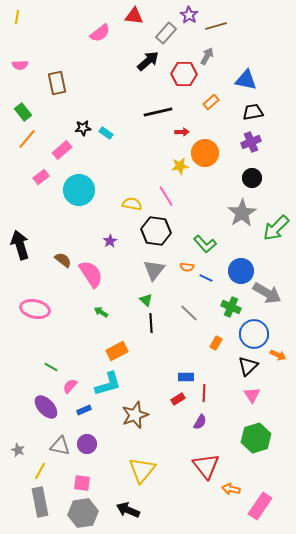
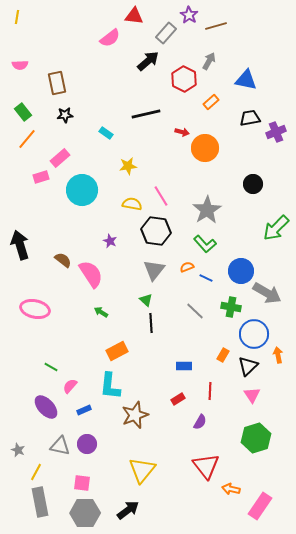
pink semicircle at (100, 33): moved 10 px right, 5 px down
gray arrow at (207, 56): moved 2 px right, 5 px down
red hexagon at (184, 74): moved 5 px down; rotated 25 degrees clockwise
black line at (158, 112): moved 12 px left, 2 px down
black trapezoid at (253, 112): moved 3 px left, 6 px down
black star at (83, 128): moved 18 px left, 13 px up
red arrow at (182, 132): rotated 16 degrees clockwise
purple cross at (251, 142): moved 25 px right, 10 px up
pink rectangle at (62, 150): moved 2 px left, 8 px down
orange circle at (205, 153): moved 5 px up
yellow star at (180, 166): moved 52 px left
pink rectangle at (41, 177): rotated 21 degrees clockwise
black circle at (252, 178): moved 1 px right, 6 px down
cyan circle at (79, 190): moved 3 px right
pink line at (166, 196): moved 5 px left
gray star at (242, 213): moved 35 px left, 3 px up
purple star at (110, 241): rotated 16 degrees counterclockwise
orange semicircle at (187, 267): rotated 152 degrees clockwise
green cross at (231, 307): rotated 12 degrees counterclockwise
gray line at (189, 313): moved 6 px right, 2 px up
orange rectangle at (216, 343): moved 7 px right, 12 px down
orange arrow at (278, 355): rotated 126 degrees counterclockwise
blue rectangle at (186, 377): moved 2 px left, 11 px up
cyan L-shape at (108, 384): moved 2 px right, 2 px down; rotated 112 degrees clockwise
red line at (204, 393): moved 6 px right, 2 px up
yellow line at (40, 471): moved 4 px left, 1 px down
black arrow at (128, 510): rotated 120 degrees clockwise
gray hexagon at (83, 513): moved 2 px right; rotated 8 degrees clockwise
